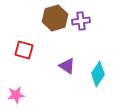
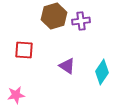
brown hexagon: moved 1 px left, 2 px up
red square: rotated 12 degrees counterclockwise
cyan diamond: moved 4 px right, 2 px up
